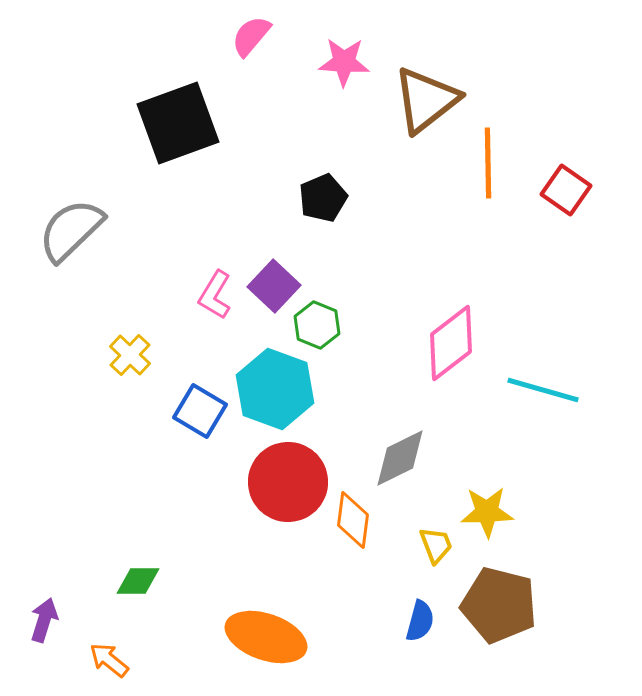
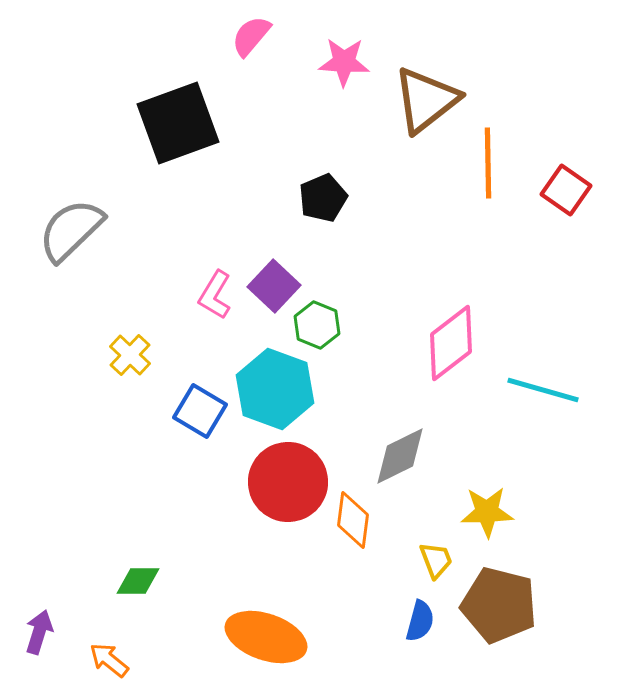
gray diamond: moved 2 px up
yellow trapezoid: moved 15 px down
purple arrow: moved 5 px left, 12 px down
